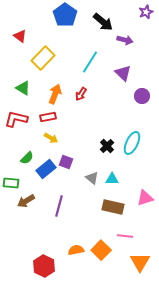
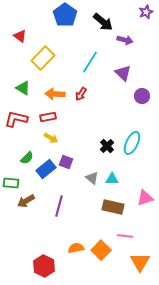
orange arrow: rotated 108 degrees counterclockwise
orange semicircle: moved 2 px up
